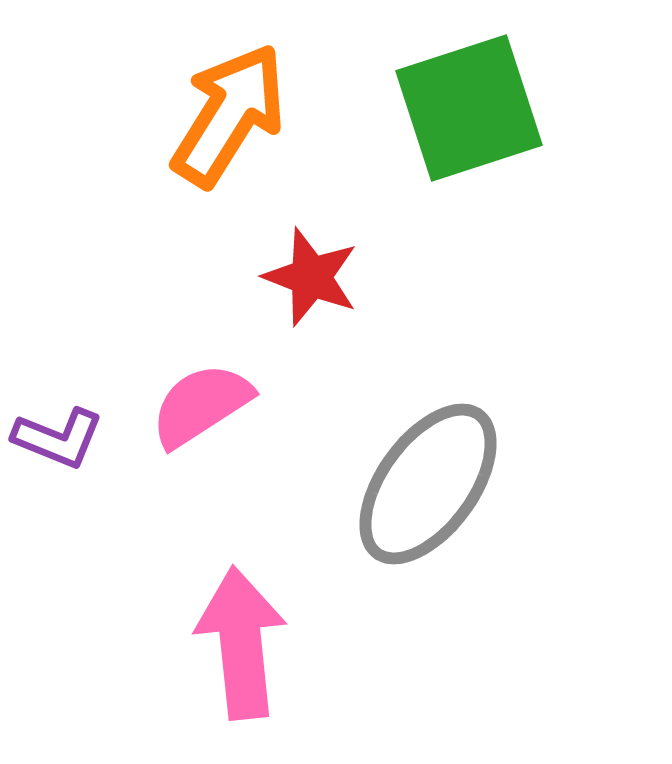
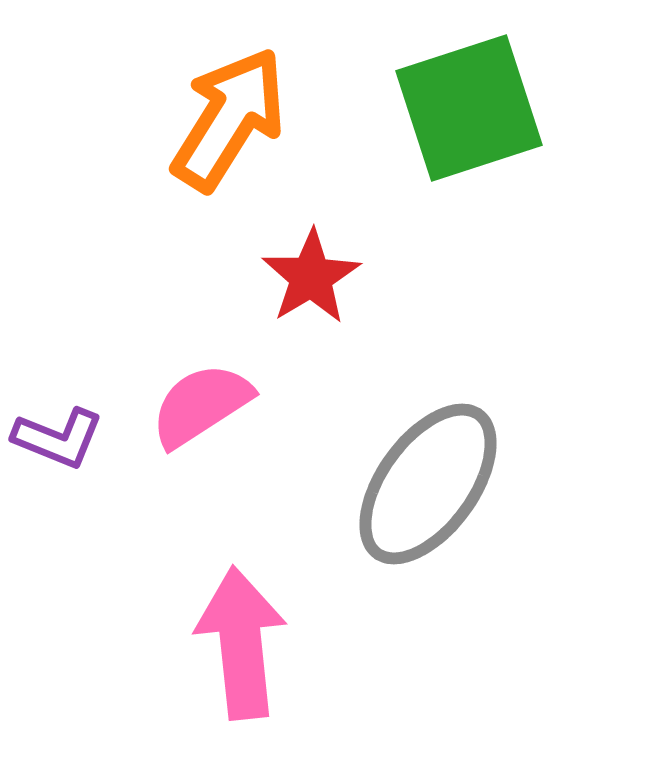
orange arrow: moved 4 px down
red star: rotated 20 degrees clockwise
